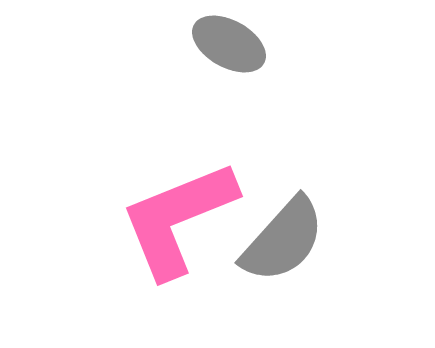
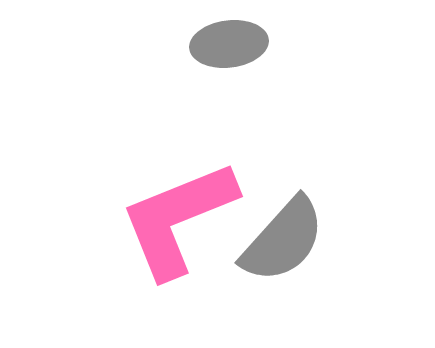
gray ellipse: rotated 36 degrees counterclockwise
